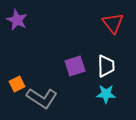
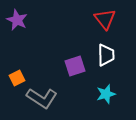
red triangle: moved 8 px left, 4 px up
white trapezoid: moved 11 px up
orange square: moved 6 px up
cyan star: rotated 18 degrees counterclockwise
